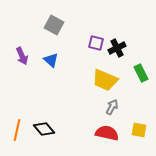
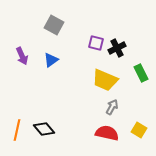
blue triangle: rotated 42 degrees clockwise
yellow square: rotated 21 degrees clockwise
